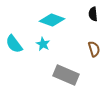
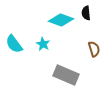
black semicircle: moved 7 px left, 1 px up
cyan diamond: moved 9 px right
